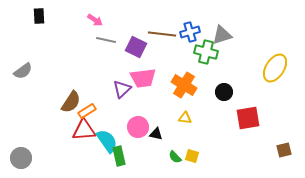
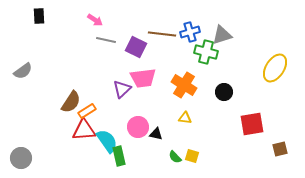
red square: moved 4 px right, 6 px down
brown square: moved 4 px left, 1 px up
